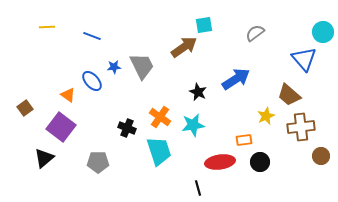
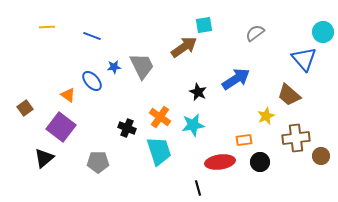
brown cross: moved 5 px left, 11 px down
